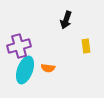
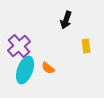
purple cross: rotated 25 degrees counterclockwise
orange semicircle: rotated 32 degrees clockwise
